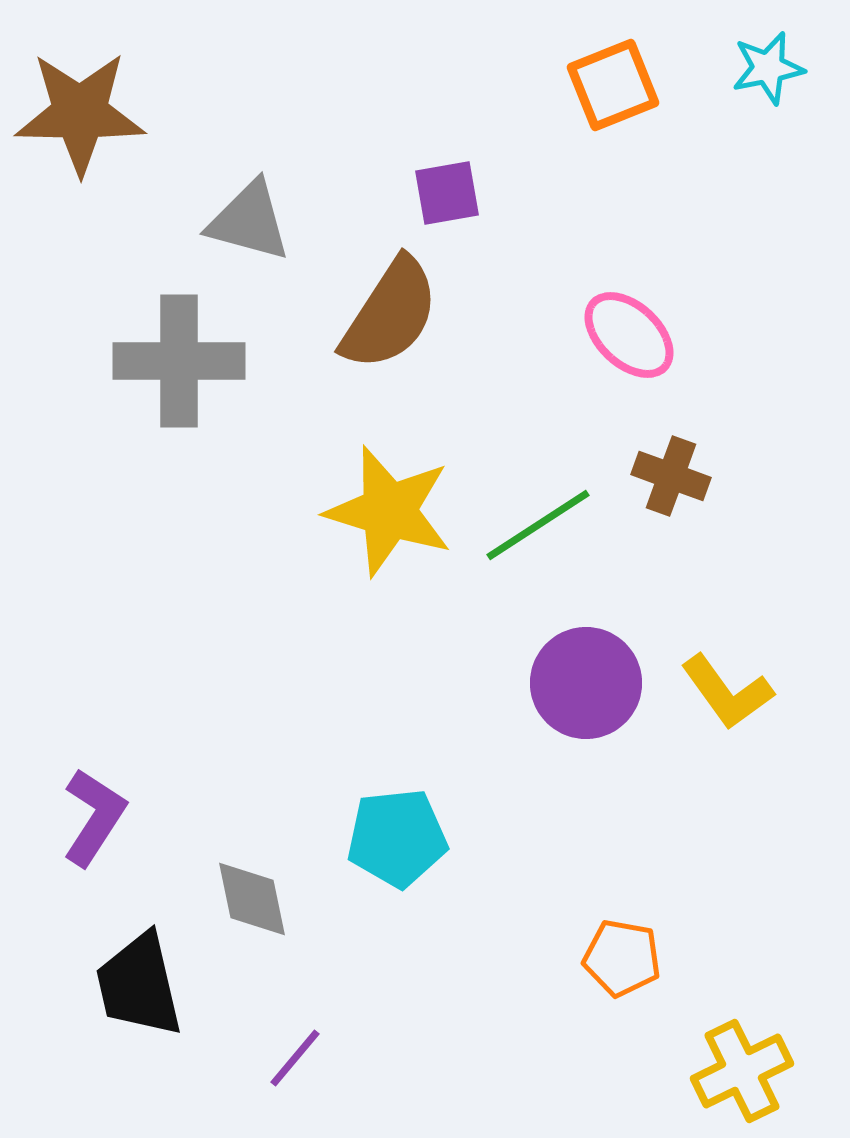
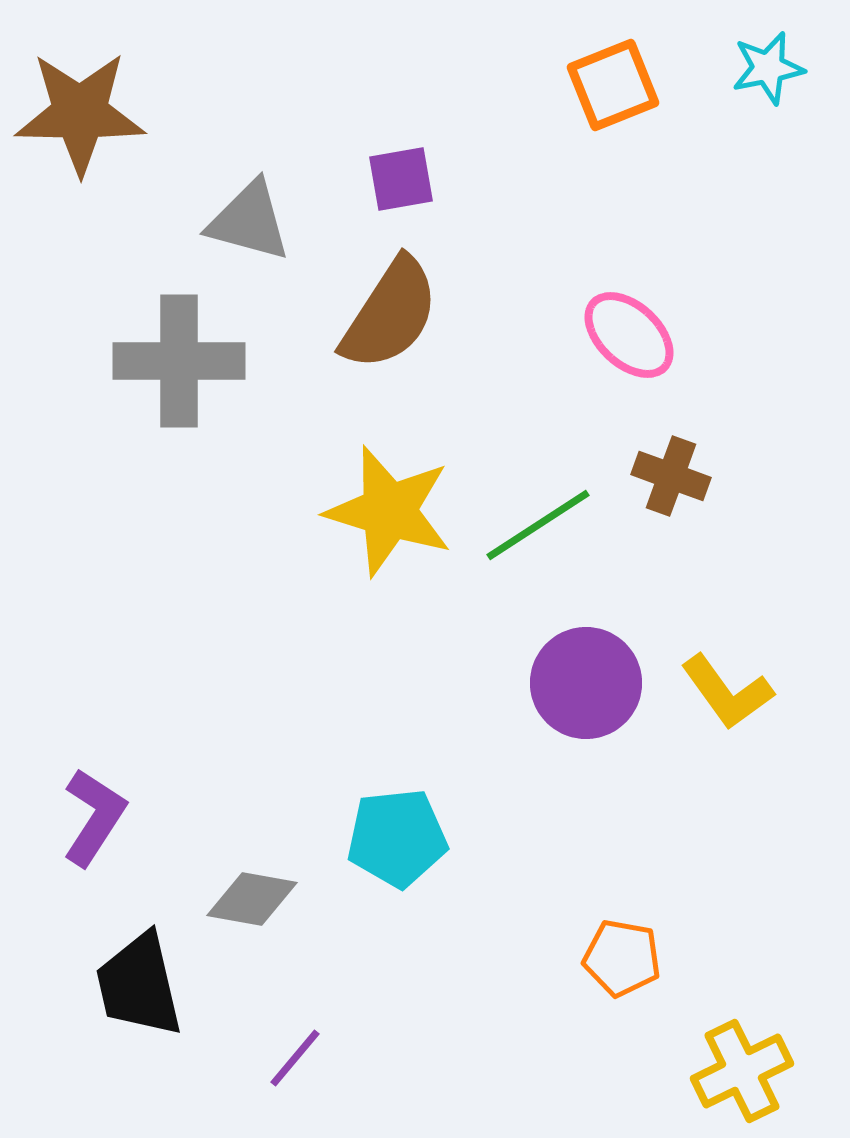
purple square: moved 46 px left, 14 px up
gray diamond: rotated 68 degrees counterclockwise
